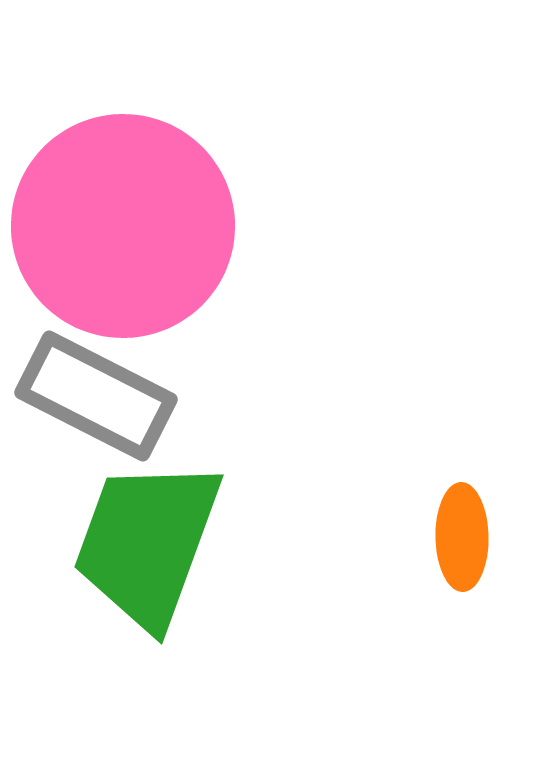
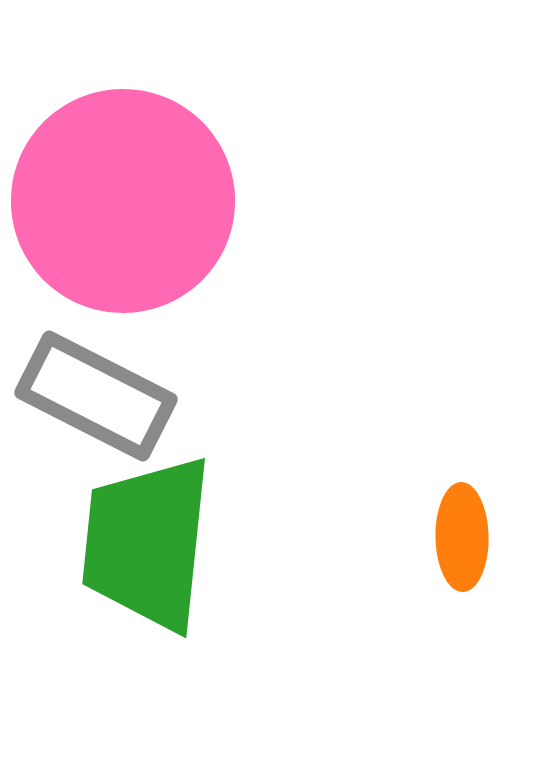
pink circle: moved 25 px up
green trapezoid: rotated 14 degrees counterclockwise
